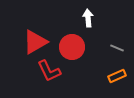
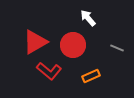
white arrow: rotated 36 degrees counterclockwise
red circle: moved 1 px right, 2 px up
red L-shape: rotated 25 degrees counterclockwise
orange rectangle: moved 26 px left
